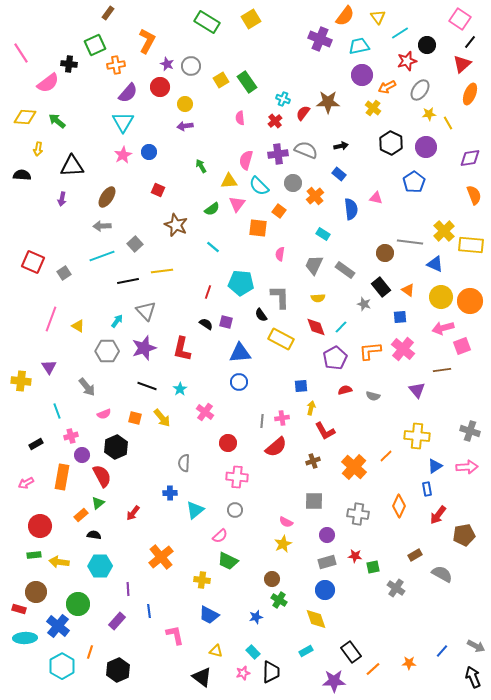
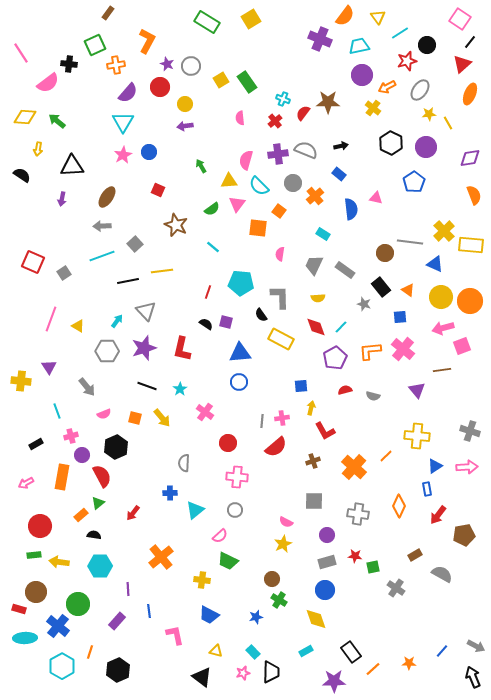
black semicircle at (22, 175): rotated 30 degrees clockwise
